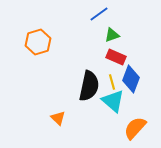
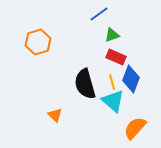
black semicircle: moved 4 px left, 2 px up; rotated 152 degrees clockwise
orange triangle: moved 3 px left, 3 px up
